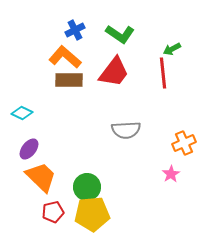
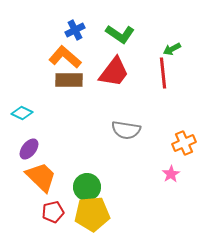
gray semicircle: rotated 12 degrees clockwise
